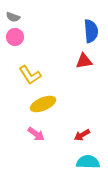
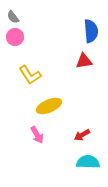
gray semicircle: rotated 32 degrees clockwise
yellow ellipse: moved 6 px right, 2 px down
pink arrow: moved 1 px right, 1 px down; rotated 24 degrees clockwise
